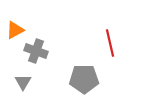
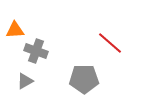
orange triangle: rotated 24 degrees clockwise
red line: rotated 36 degrees counterclockwise
gray triangle: moved 2 px right, 1 px up; rotated 30 degrees clockwise
